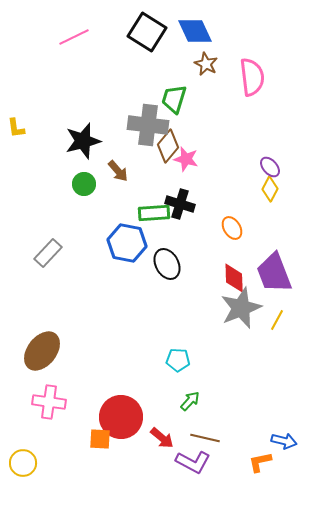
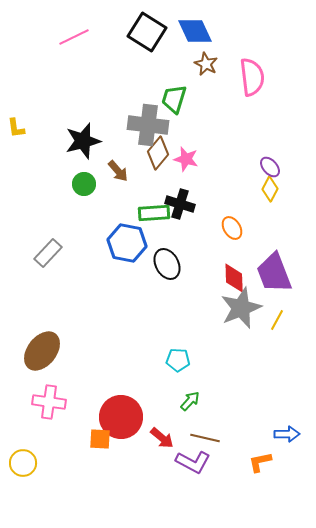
brown diamond: moved 10 px left, 7 px down
blue arrow: moved 3 px right, 7 px up; rotated 15 degrees counterclockwise
